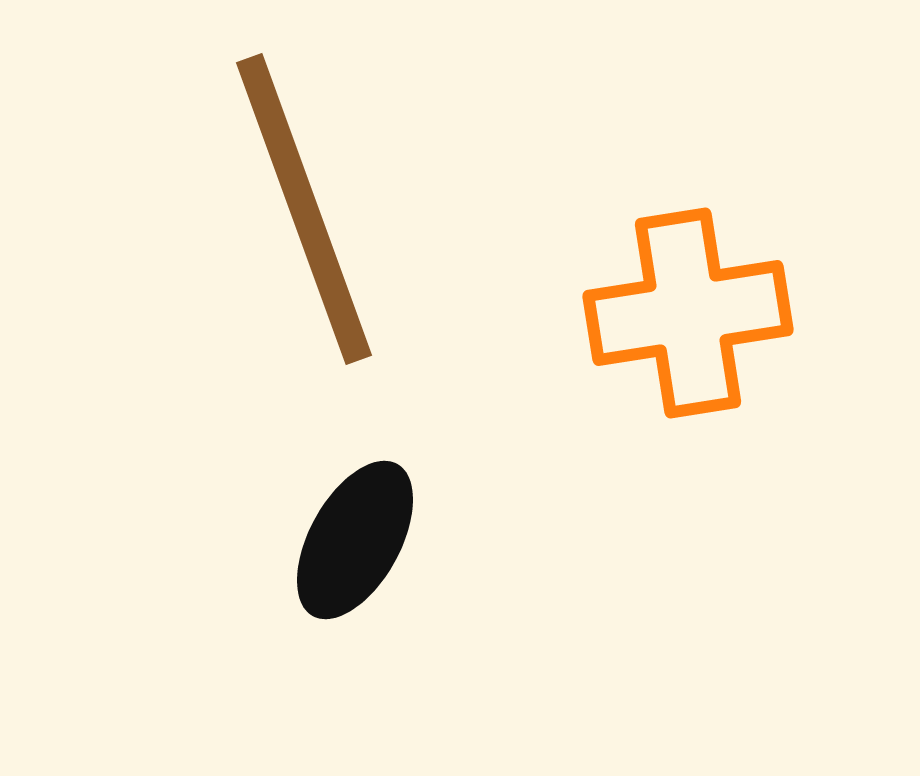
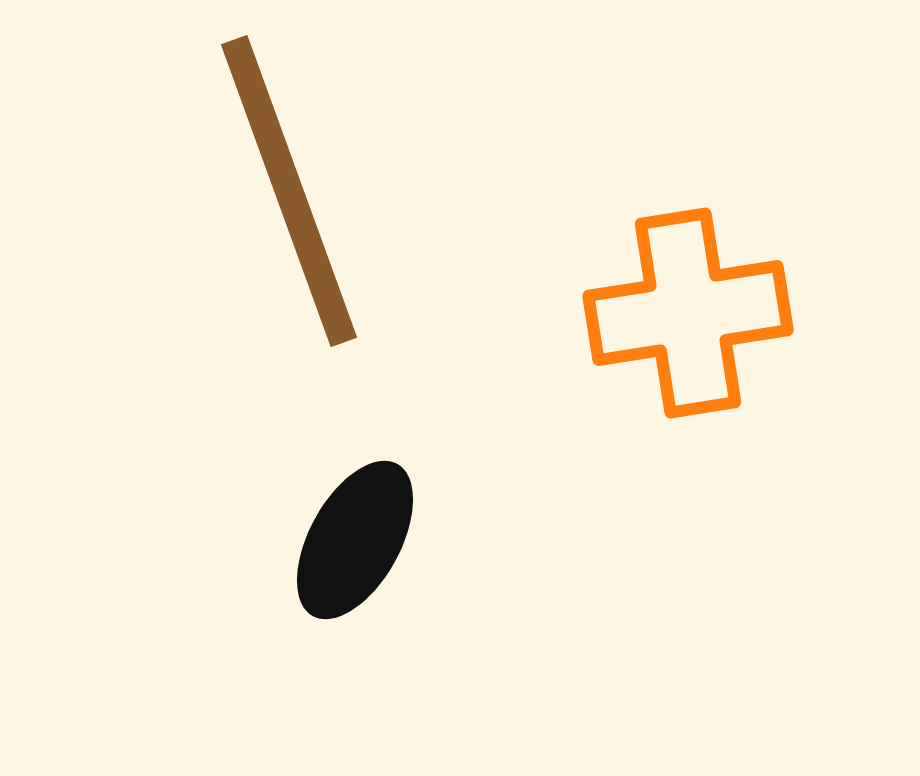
brown line: moved 15 px left, 18 px up
